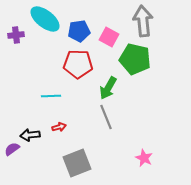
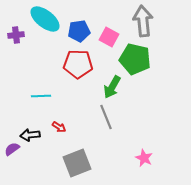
green arrow: moved 4 px right, 1 px up
cyan line: moved 10 px left
red arrow: rotated 48 degrees clockwise
